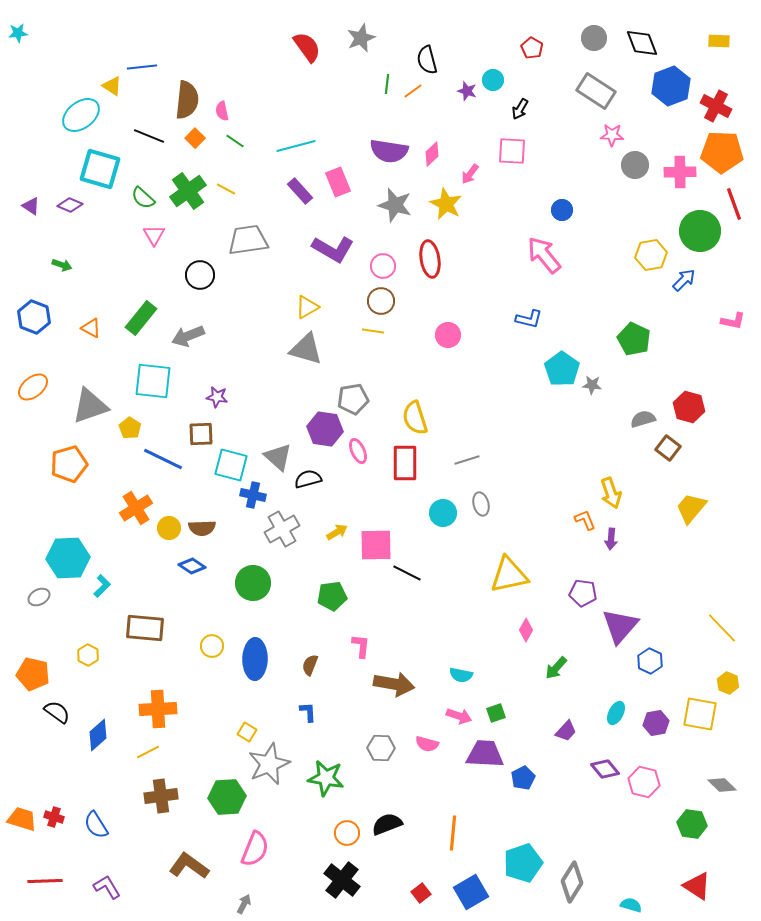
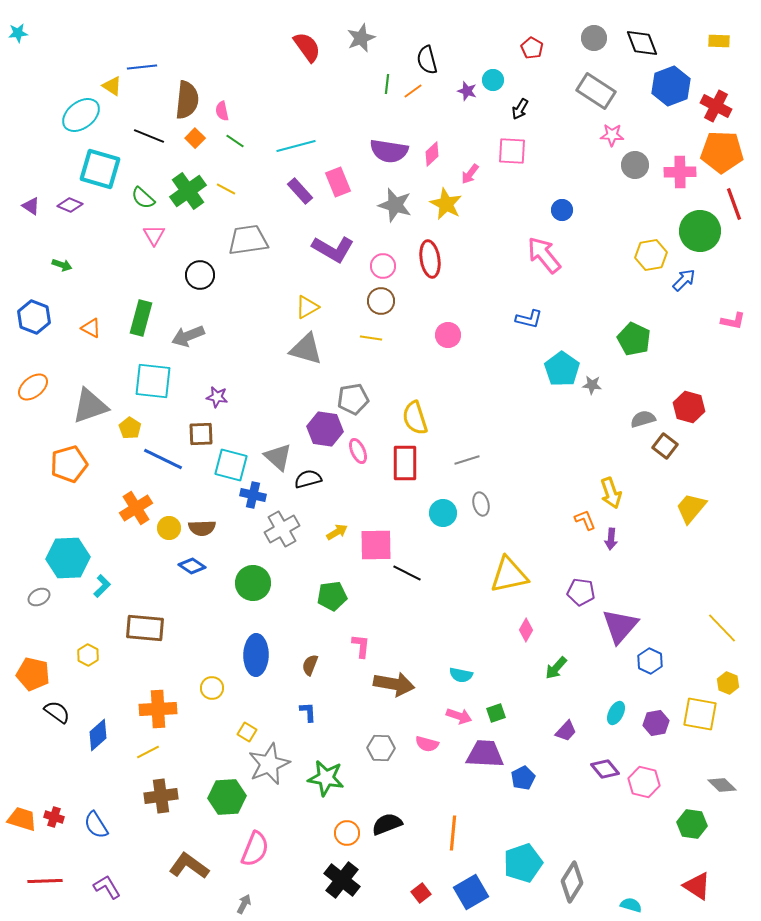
green rectangle at (141, 318): rotated 24 degrees counterclockwise
yellow line at (373, 331): moved 2 px left, 7 px down
brown square at (668, 448): moved 3 px left, 2 px up
purple pentagon at (583, 593): moved 2 px left, 1 px up
yellow circle at (212, 646): moved 42 px down
blue ellipse at (255, 659): moved 1 px right, 4 px up
